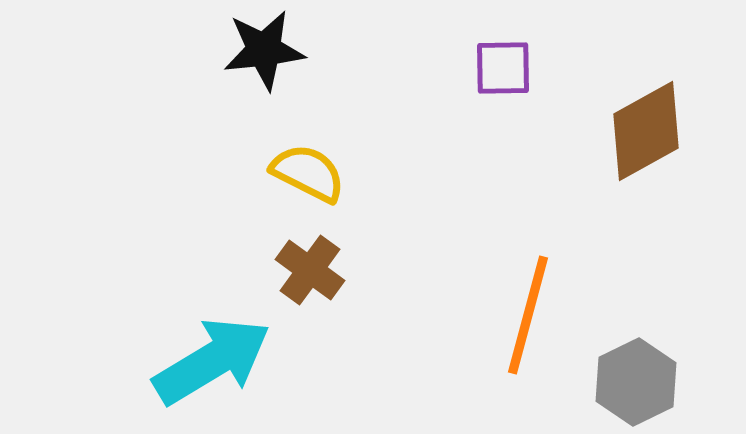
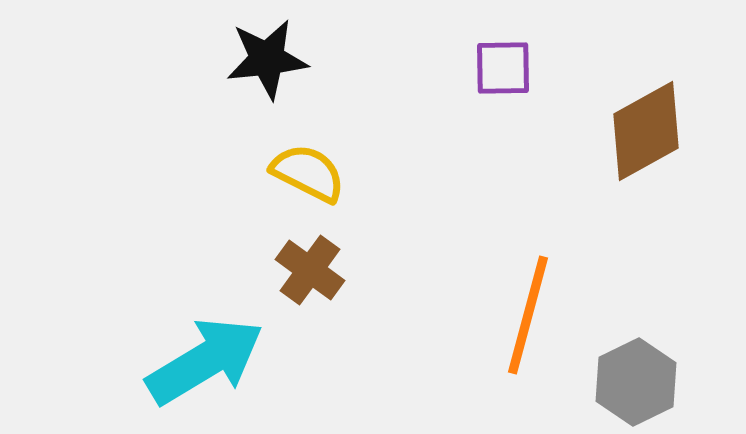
black star: moved 3 px right, 9 px down
cyan arrow: moved 7 px left
